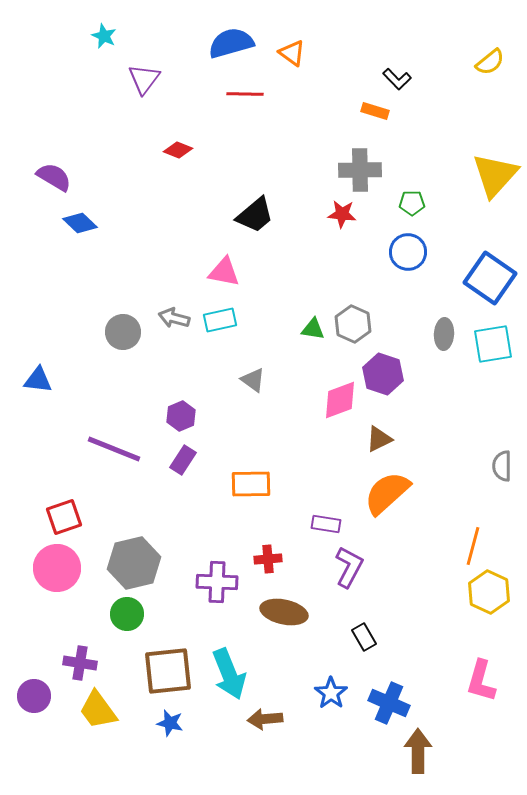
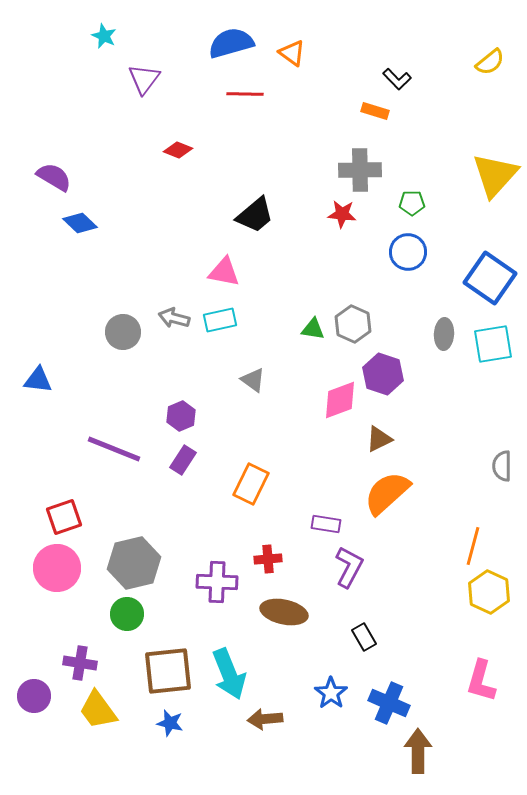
orange rectangle at (251, 484): rotated 63 degrees counterclockwise
